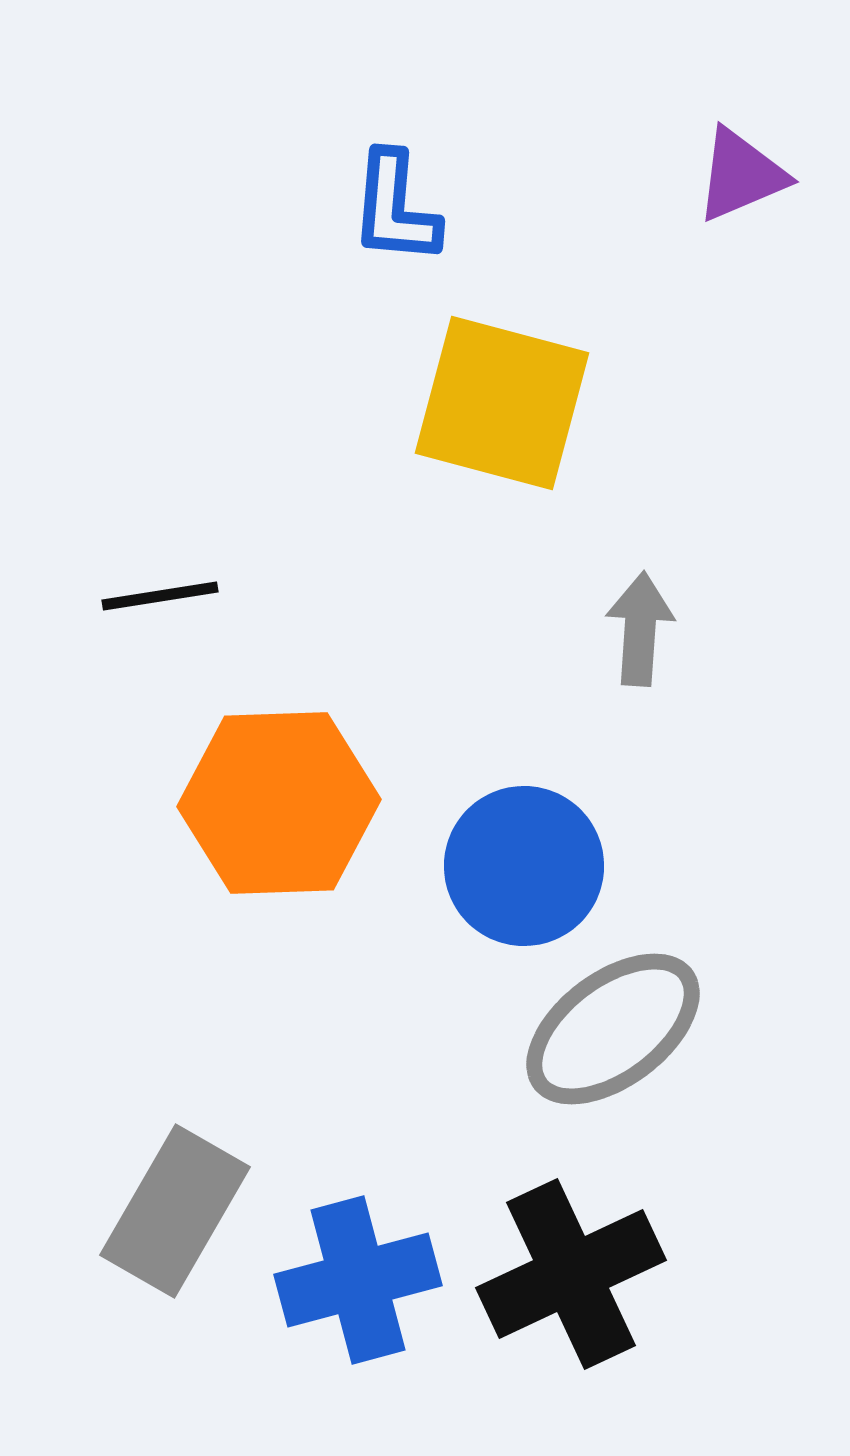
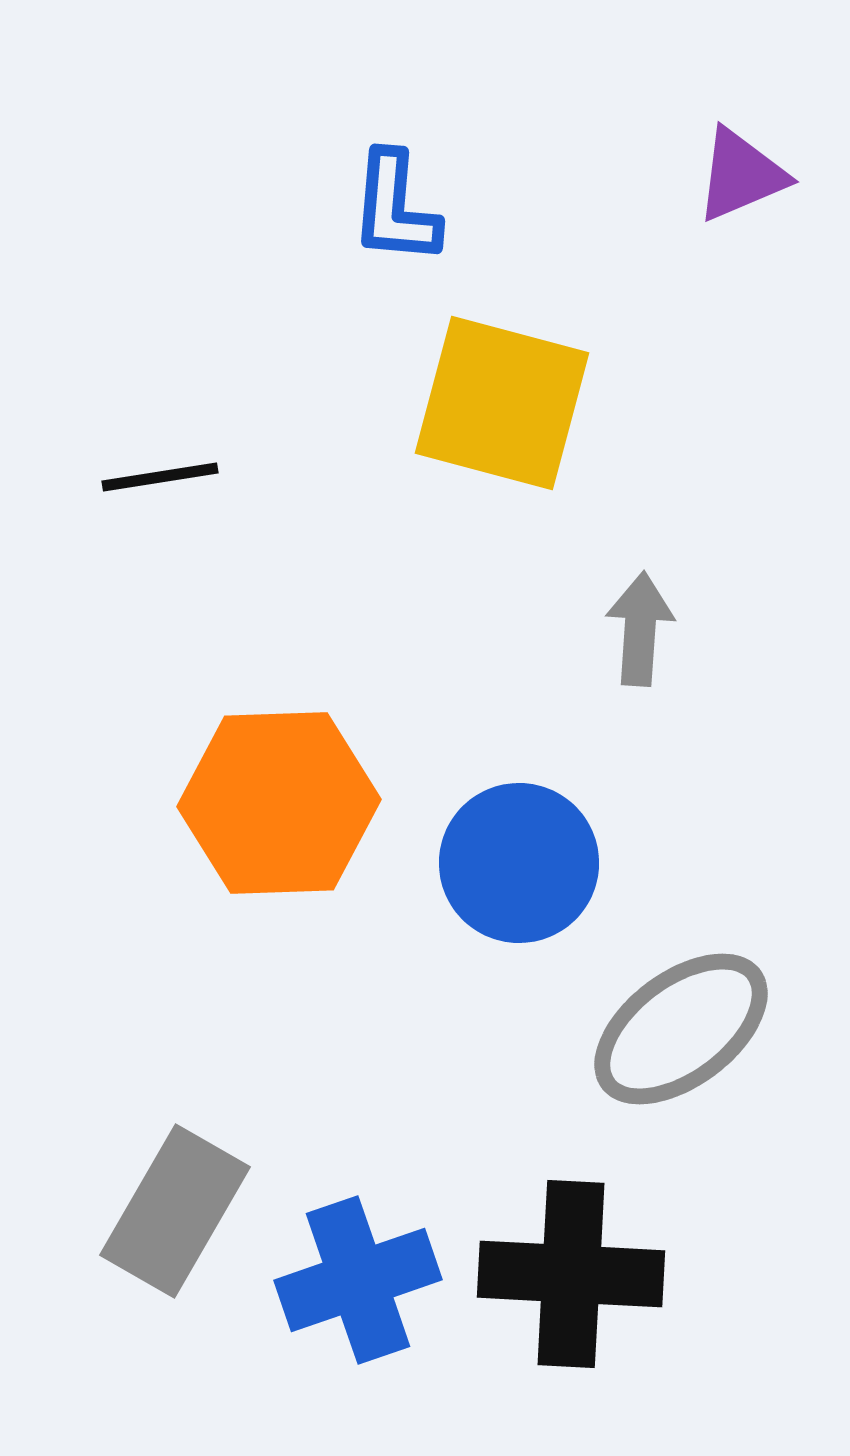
black line: moved 119 px up
blue circle: moved 5 px left, 3 px up
gray ellipse: moved 68 px right
black cross: rotated 28 degrees clockwise
blue cross: rotated 4 degrees counterclockwise
